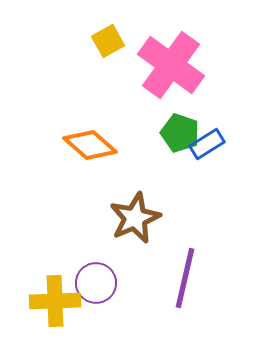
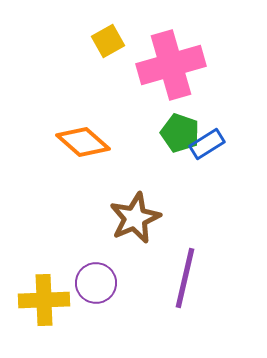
pink cross: rotated 38 degrees clockwise
orange diamond: moved 7 px left, 3 px up
yellow cross: moved 11 px left, 1 px up
